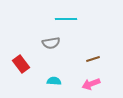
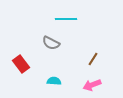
gray semicircle: rotated 36 degrees clockwise
brown line: rotated 40 degrees counterclockwise
pink arrow: moved 1 px right, 1 px down
